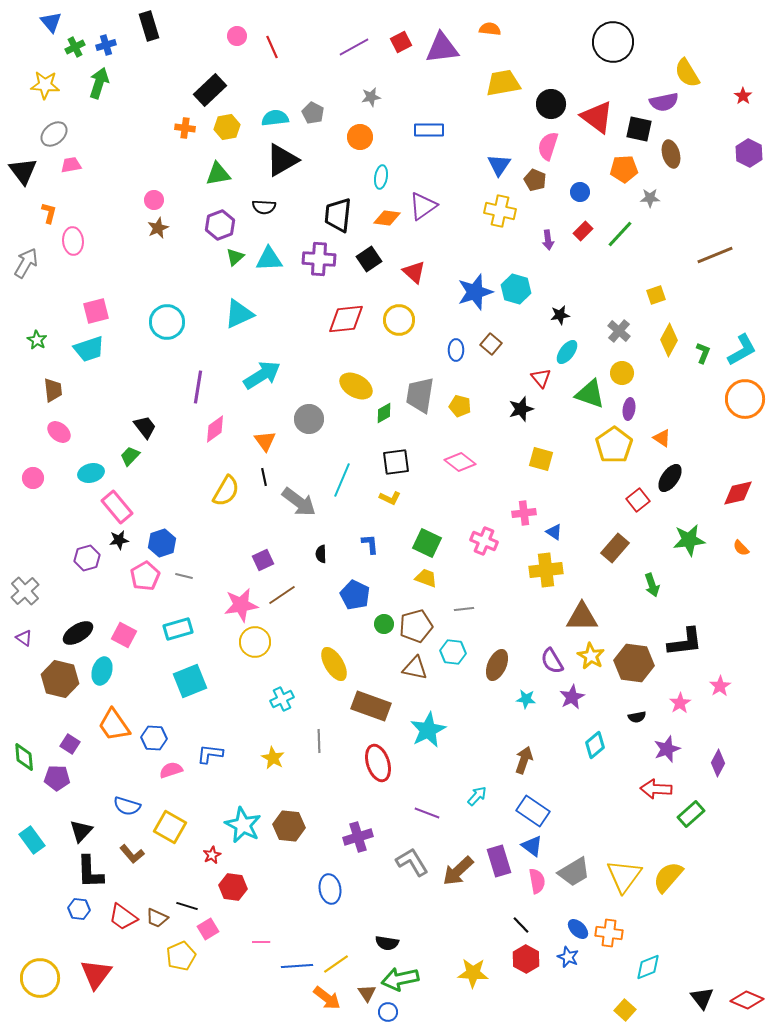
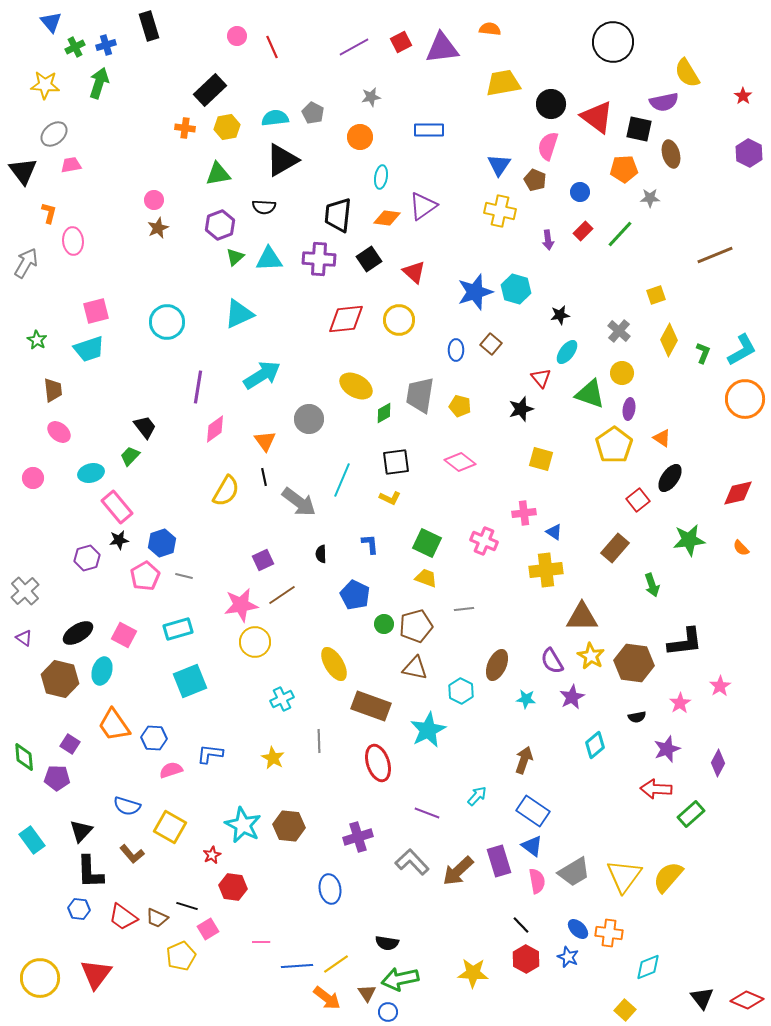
cyan hexagon at (453, 652): moved 8 px right, 39 px down; rotated 20 degrees clockwise
gray L-shape at (412, 862): rotated 12 degrees counterclockwise
